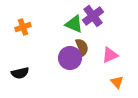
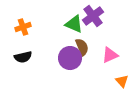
black semicircle: moved 3 px right, 16 px up
orange triangle: moved 5 px right, 1 px up
